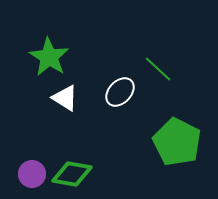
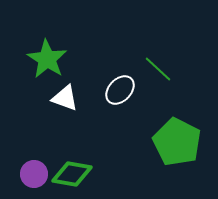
green star: moved 2 px left, 2 px down
white ellipse: moved 2 px up
white triangle: rotated 12 degrees counterclockwise
purple circle: moved 2 px right
